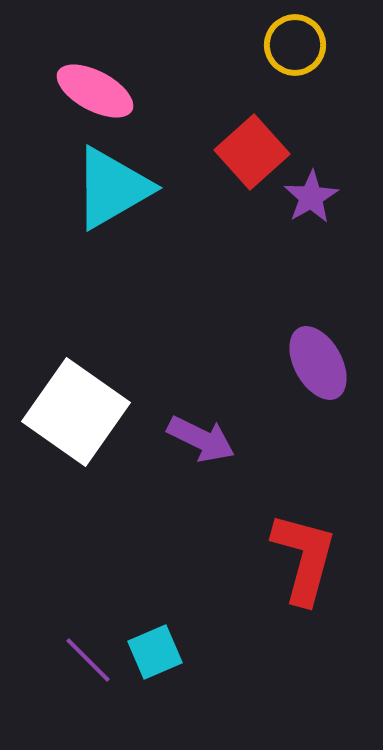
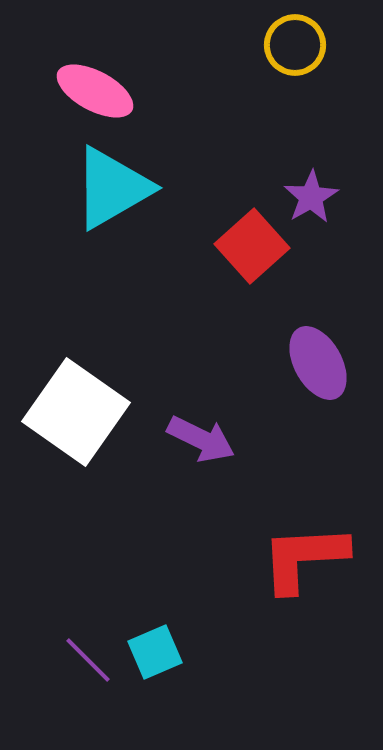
red square: moved 94 px down
red L-shape: rotated 108 degrees counterclockwise
